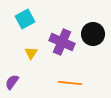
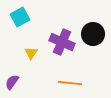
cyan square: moved 5 px left, 2 px up
